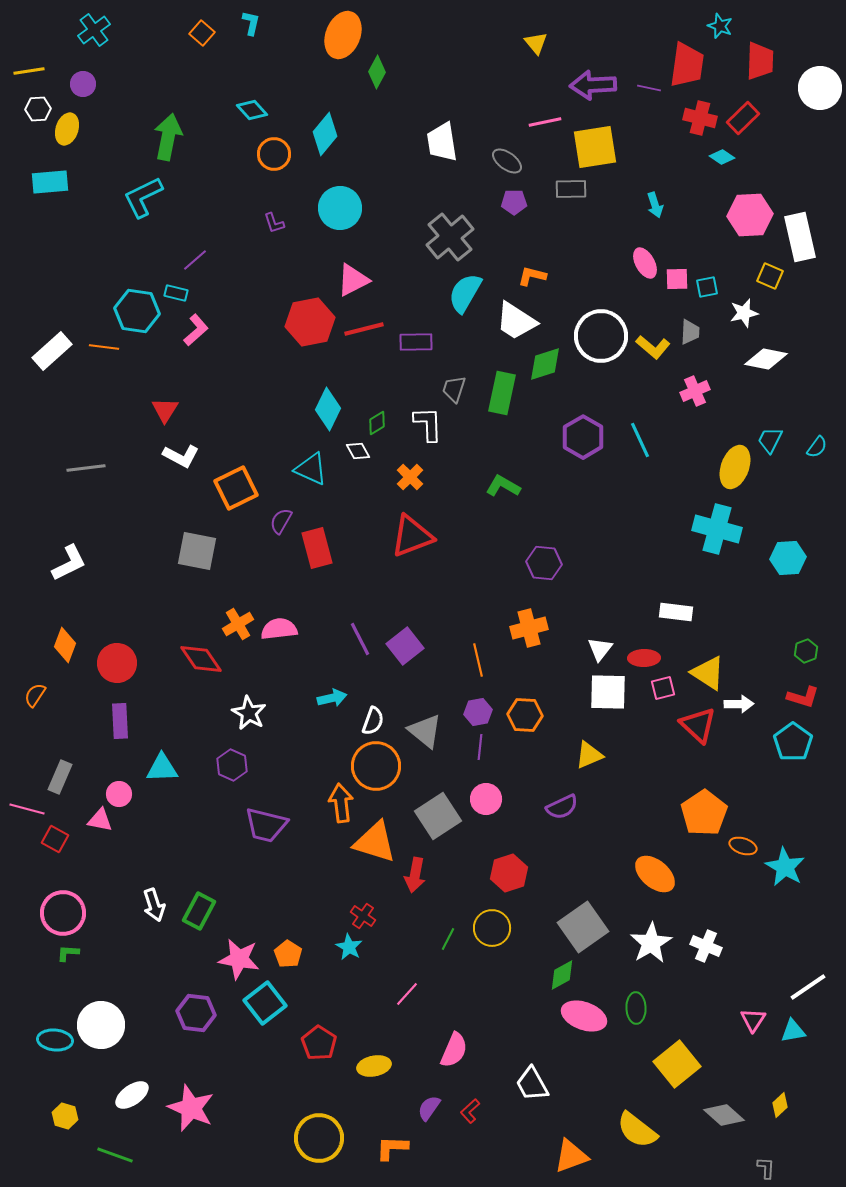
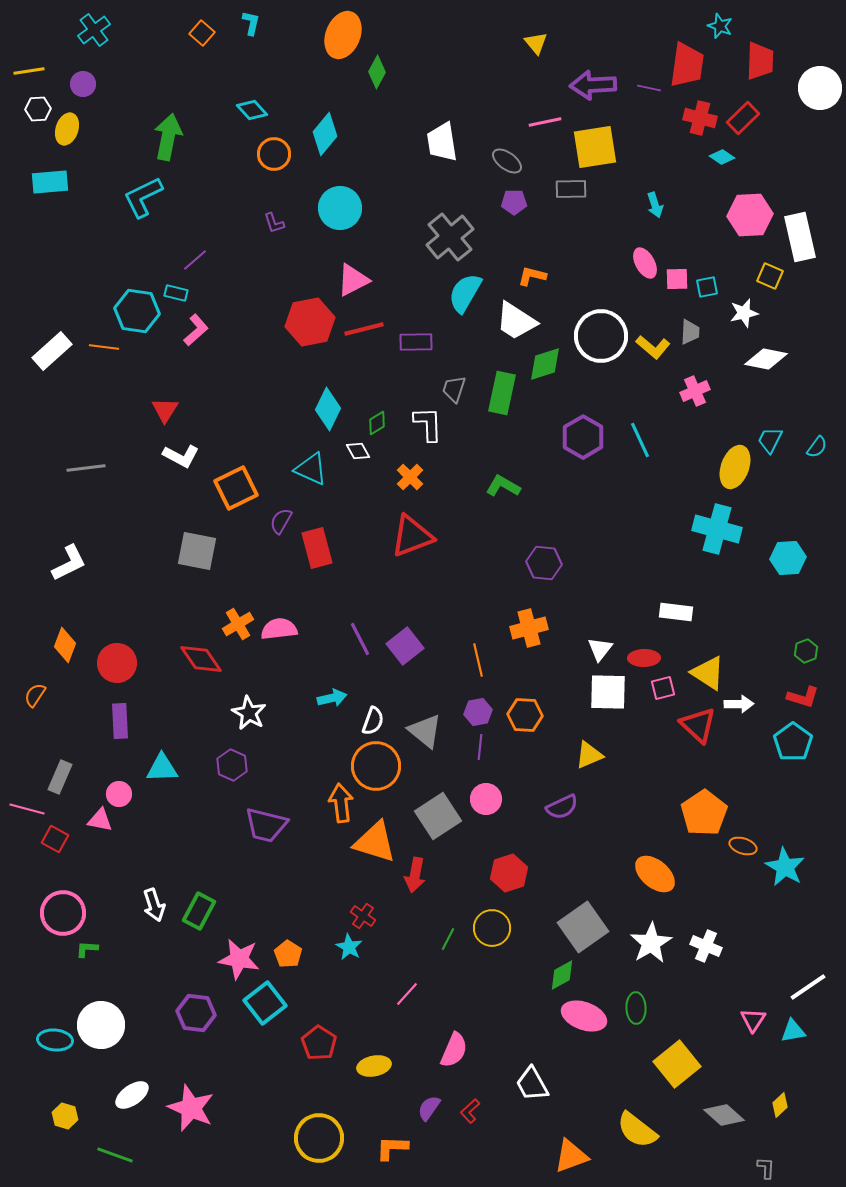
green L-shape at (68, 953): moved 19 px right, 4 px up
